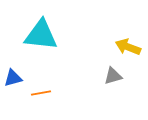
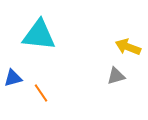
cyan triangle: moved 2 px left
gray triangle: moved 3 px right
orange line: rotated 66 degrees clockwise
